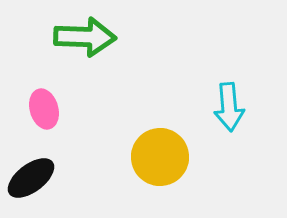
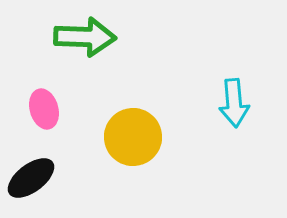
cyan arrow: moved 5 px right, 4 px up
yellow circle: moved 27 px left, 20 px up
